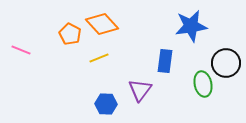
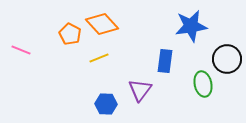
black circle: moved 1 px right, 4 px up
